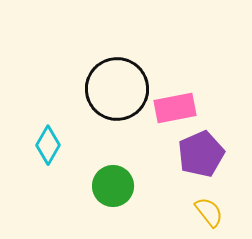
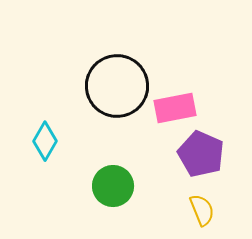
black circle: moved 3 px up
cyan diamond: moved 3 px left, 4 px up
purple pentagon: rotated 24 degrees counterclockwise
yellow semicircle: moved 7 px left, 2 px up; rotated 16 degrees clockwise
